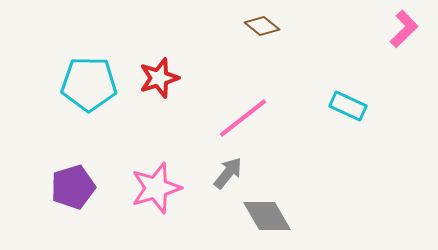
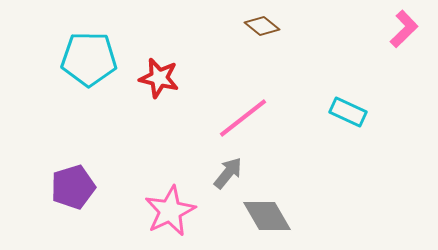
red star: rotated 30 degrees clockwise
cyan pentagon: moved 25 px up
cyan rectangle: moved 6 px down
pink star: moved 14 px right, 23 px down; rotated 9 degrees counterclockwise
